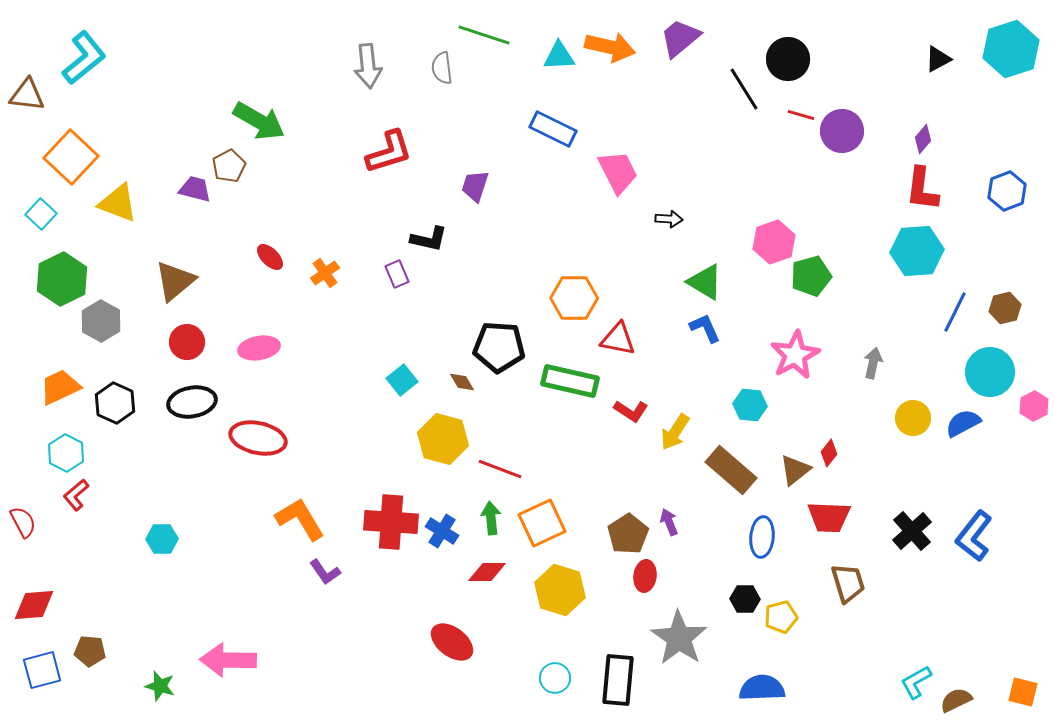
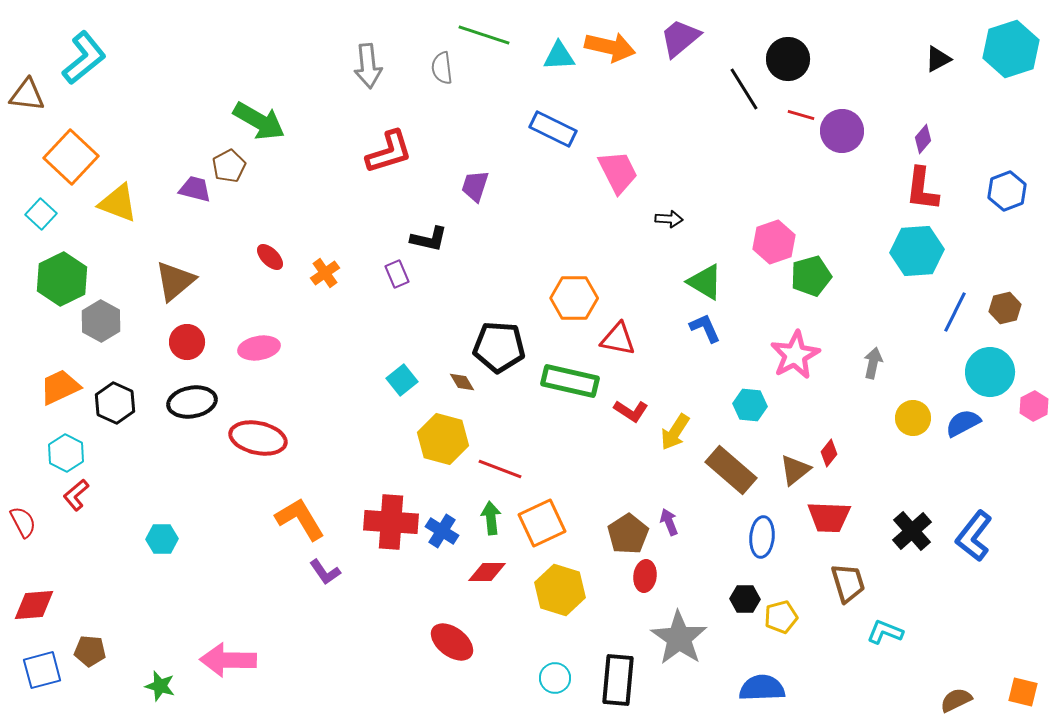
cyan L-shape at (916, 682): moved 31 px left, 50 px up; rotated 51 degrees clockwise
